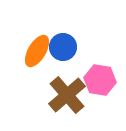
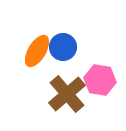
brown cross: moved 1 px up
